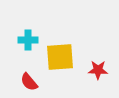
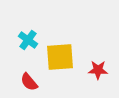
cyan cross: rotated 36 degrees clockwise
